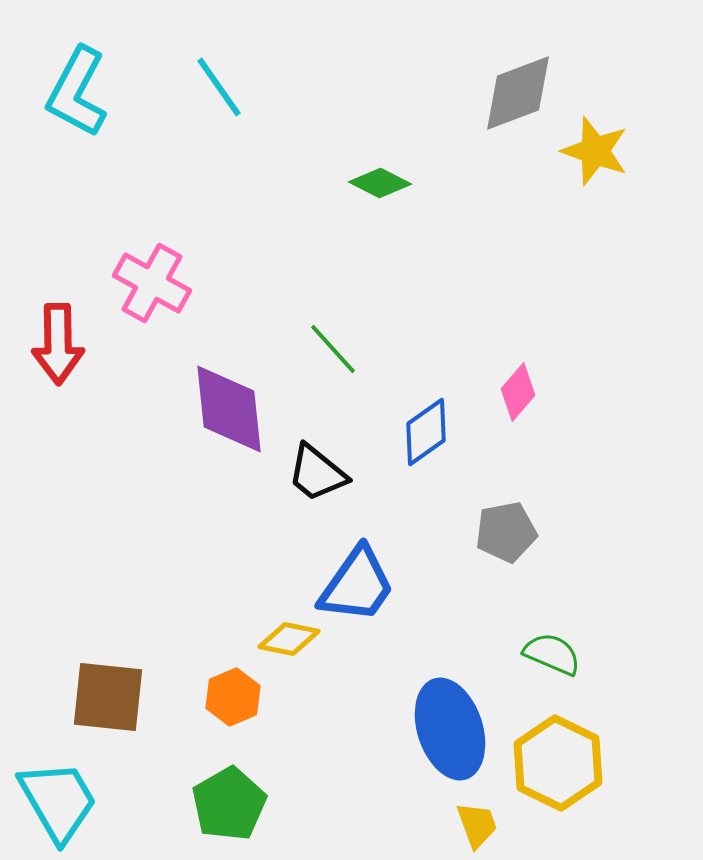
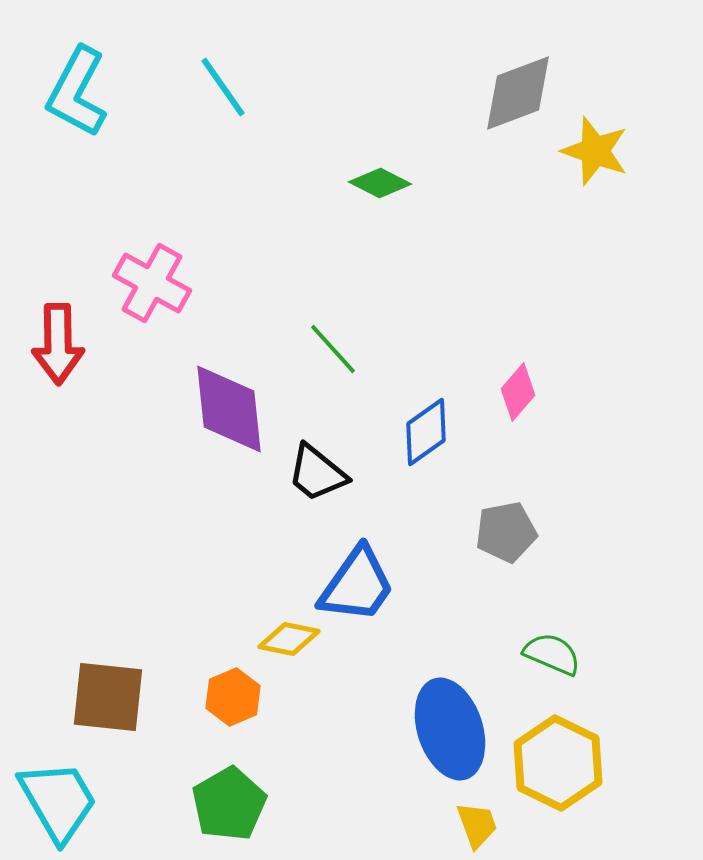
cyan line: moved 4 px right
